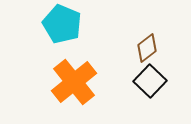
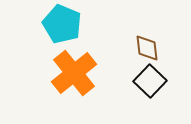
brown diamond: rotated 60 degrees counterclockwise
orange cross: moved 9 px up
